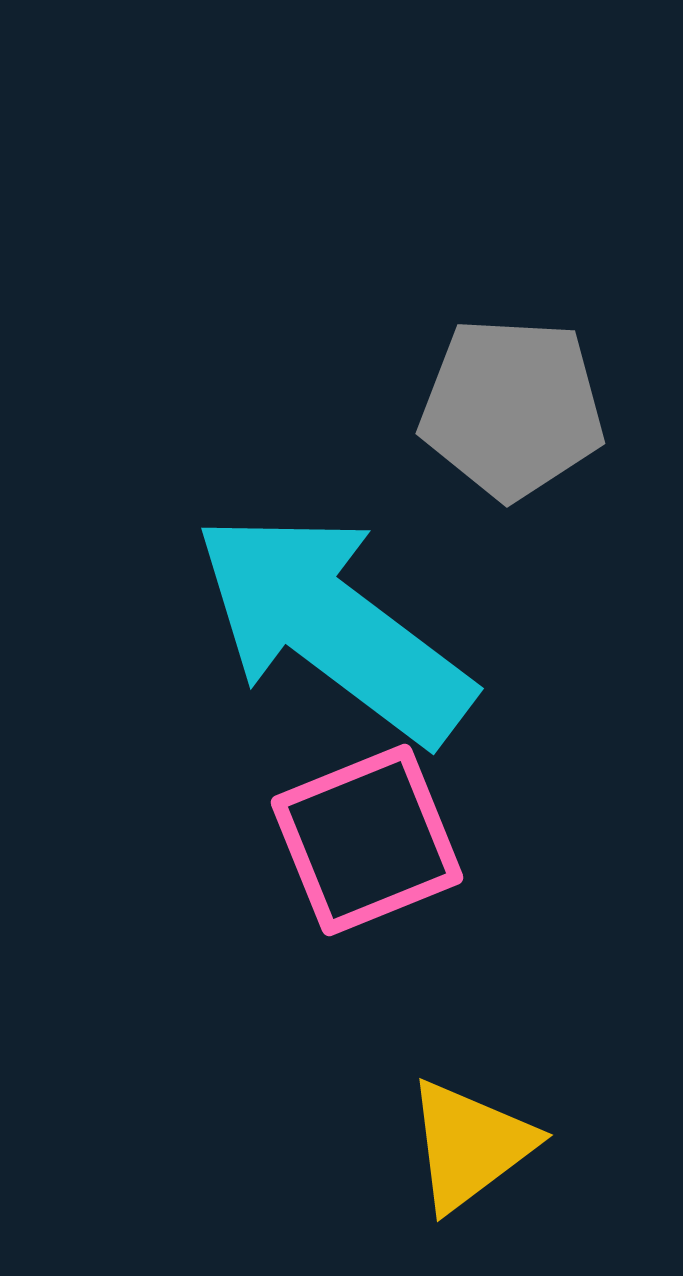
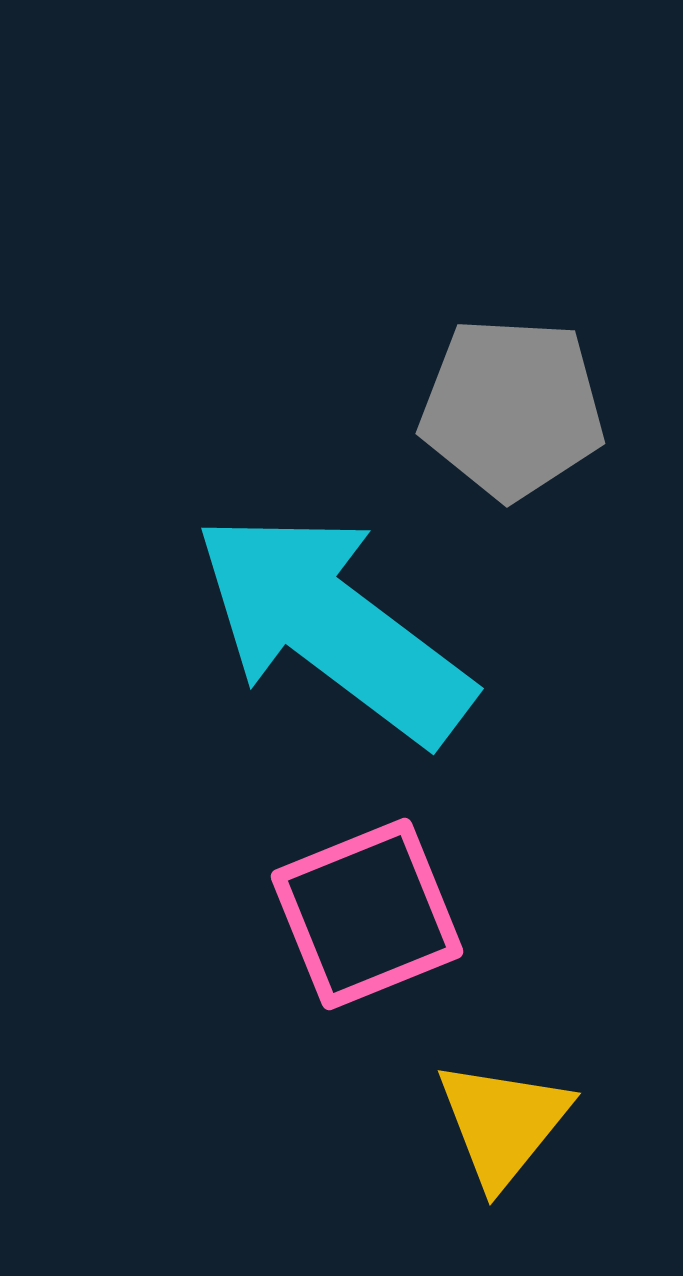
pink square: moved 74 px down
yellow triangle: moved 33 px right, 22 px up; rotated 14 degrees counterclockwise
